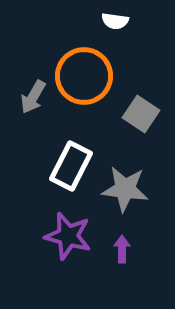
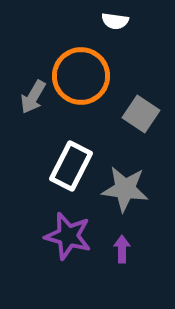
orange circle: moved 3 px left
